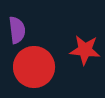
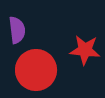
red circle: moved 2 px right, 3 px down
